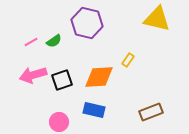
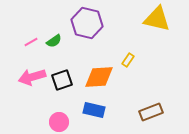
pink arrow: moved 1 px left, 2 px down
